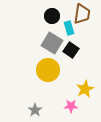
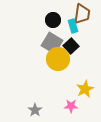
black circle: moved 1 px right, 4 px down
cyan rectangle: moved 4 px right, 2 px up
black square: moved 4 px up; rotated 14 degrees clockwise
yellow circle: moved 10 px right, 11 px up
